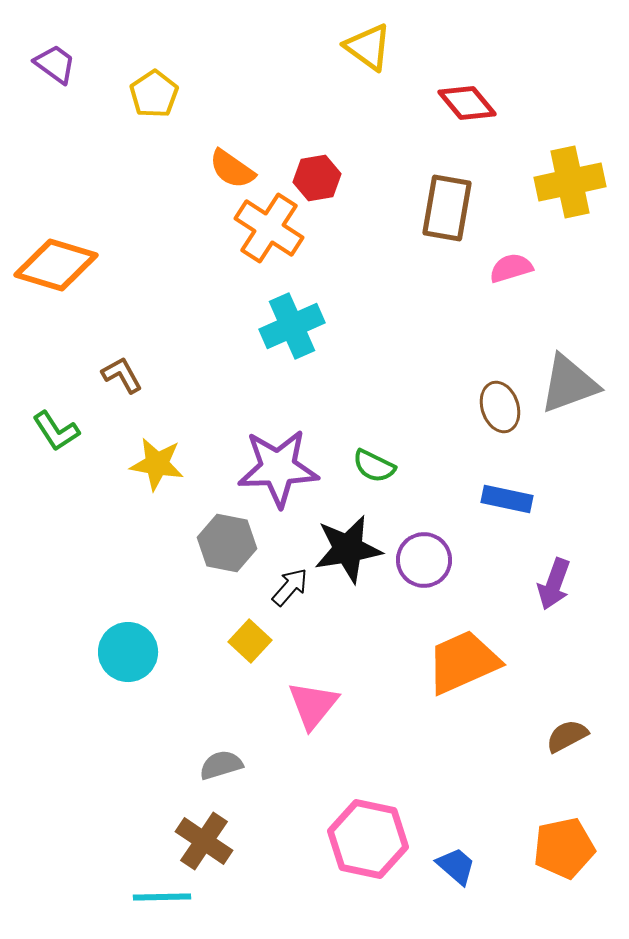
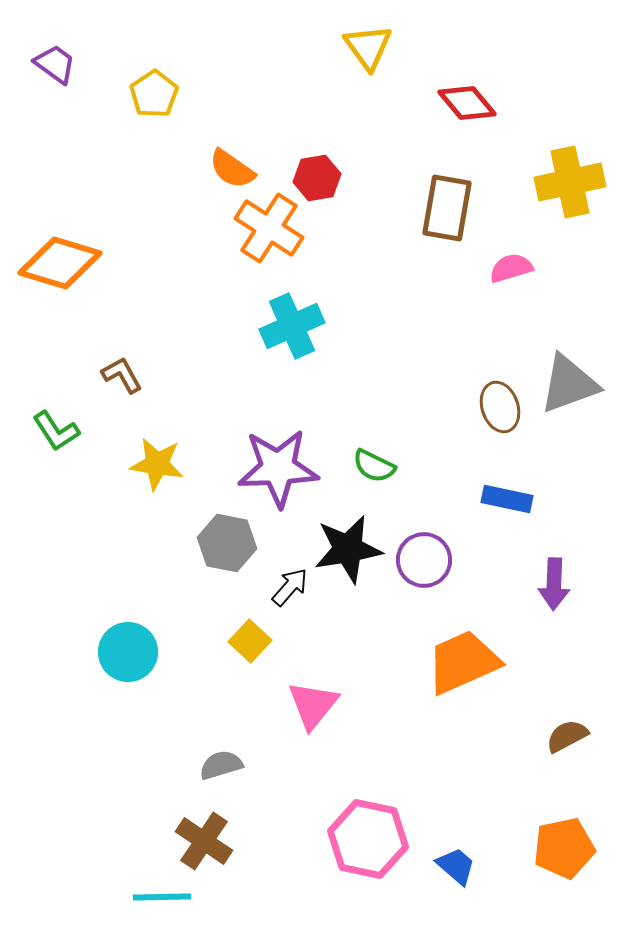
yellow triangle: rotated 18 degrees clockwise
orange diamond: moved 4 px right, 2 px up
purple arrow: rotated 18 degrees counterclockwise
